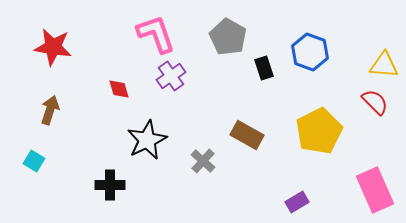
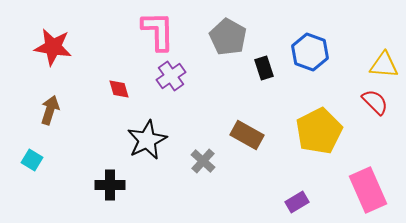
pink L-shape: moved 2 px right, 3 px up; rotated 18 degrees clockwise
cyan square: moved 2 px left, 1 px up
pink rectangle: moved 7 px left
